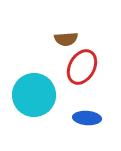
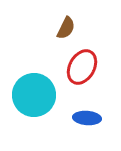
brown semicircle: moved 11 px up; rotated 60 degrees counterclockwise
